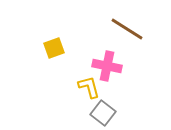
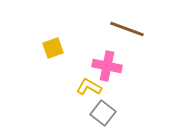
brown line: rotated 12 degrees counterclockwise
yellow square: moved 1 px left
yellow L-shape: rotated 45 degrees counterclockwise
